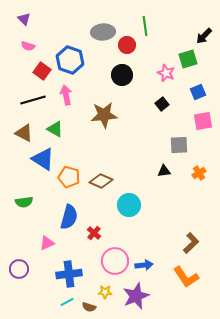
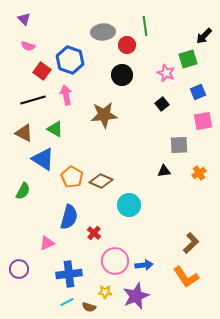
orange pentagon: moved 3 px right; rotated 15 degrees clockwise
green semicircle: moved 1 px left, 11 px up; rotated 54 degrees counterclockwise
